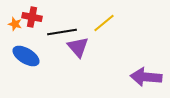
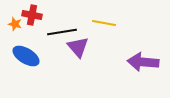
red cross: moved 2 px up
yellow line: rotated 50 degrees clockwise
purple arrow: moved 3 px left, 15 px up
